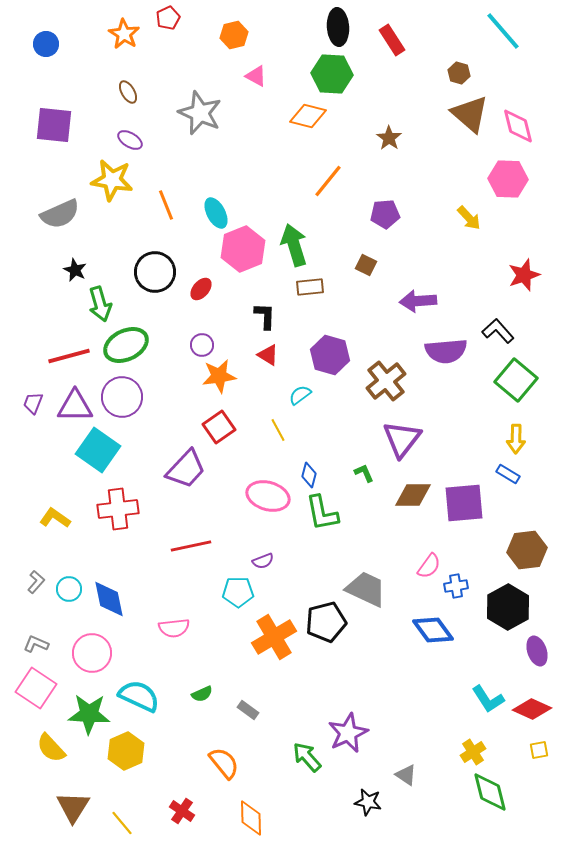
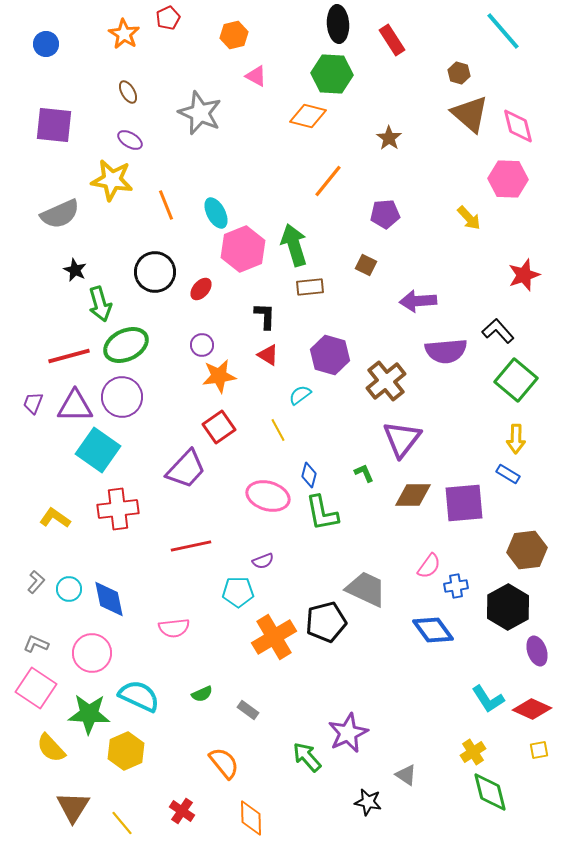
black ellipse at (338, 27): moved 3 px up
